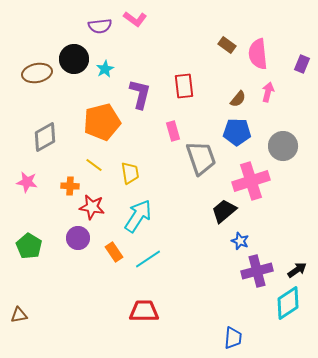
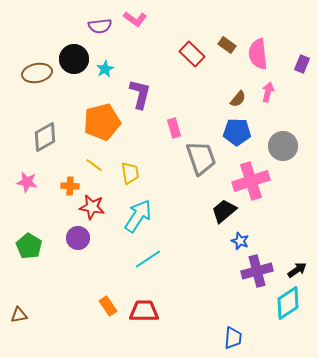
red rectangle: moved 8 px right, 32 px up; rotated 40 degrees counterclockwise
pink rectangle: moved 1 px right, 3 px up
orange rectangle: moved 6 px left, 54 px down
